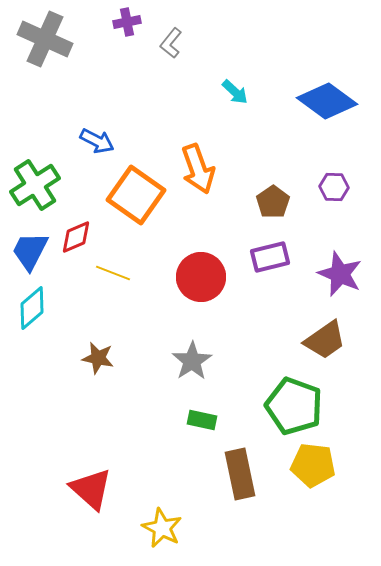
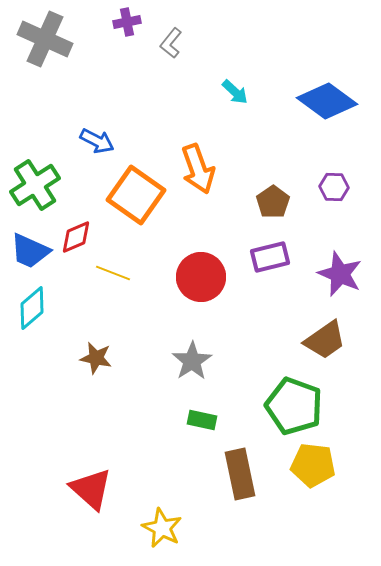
blue trapezoid: rotated 93 degrees counterclockwise
brown star: moved 2 px left
